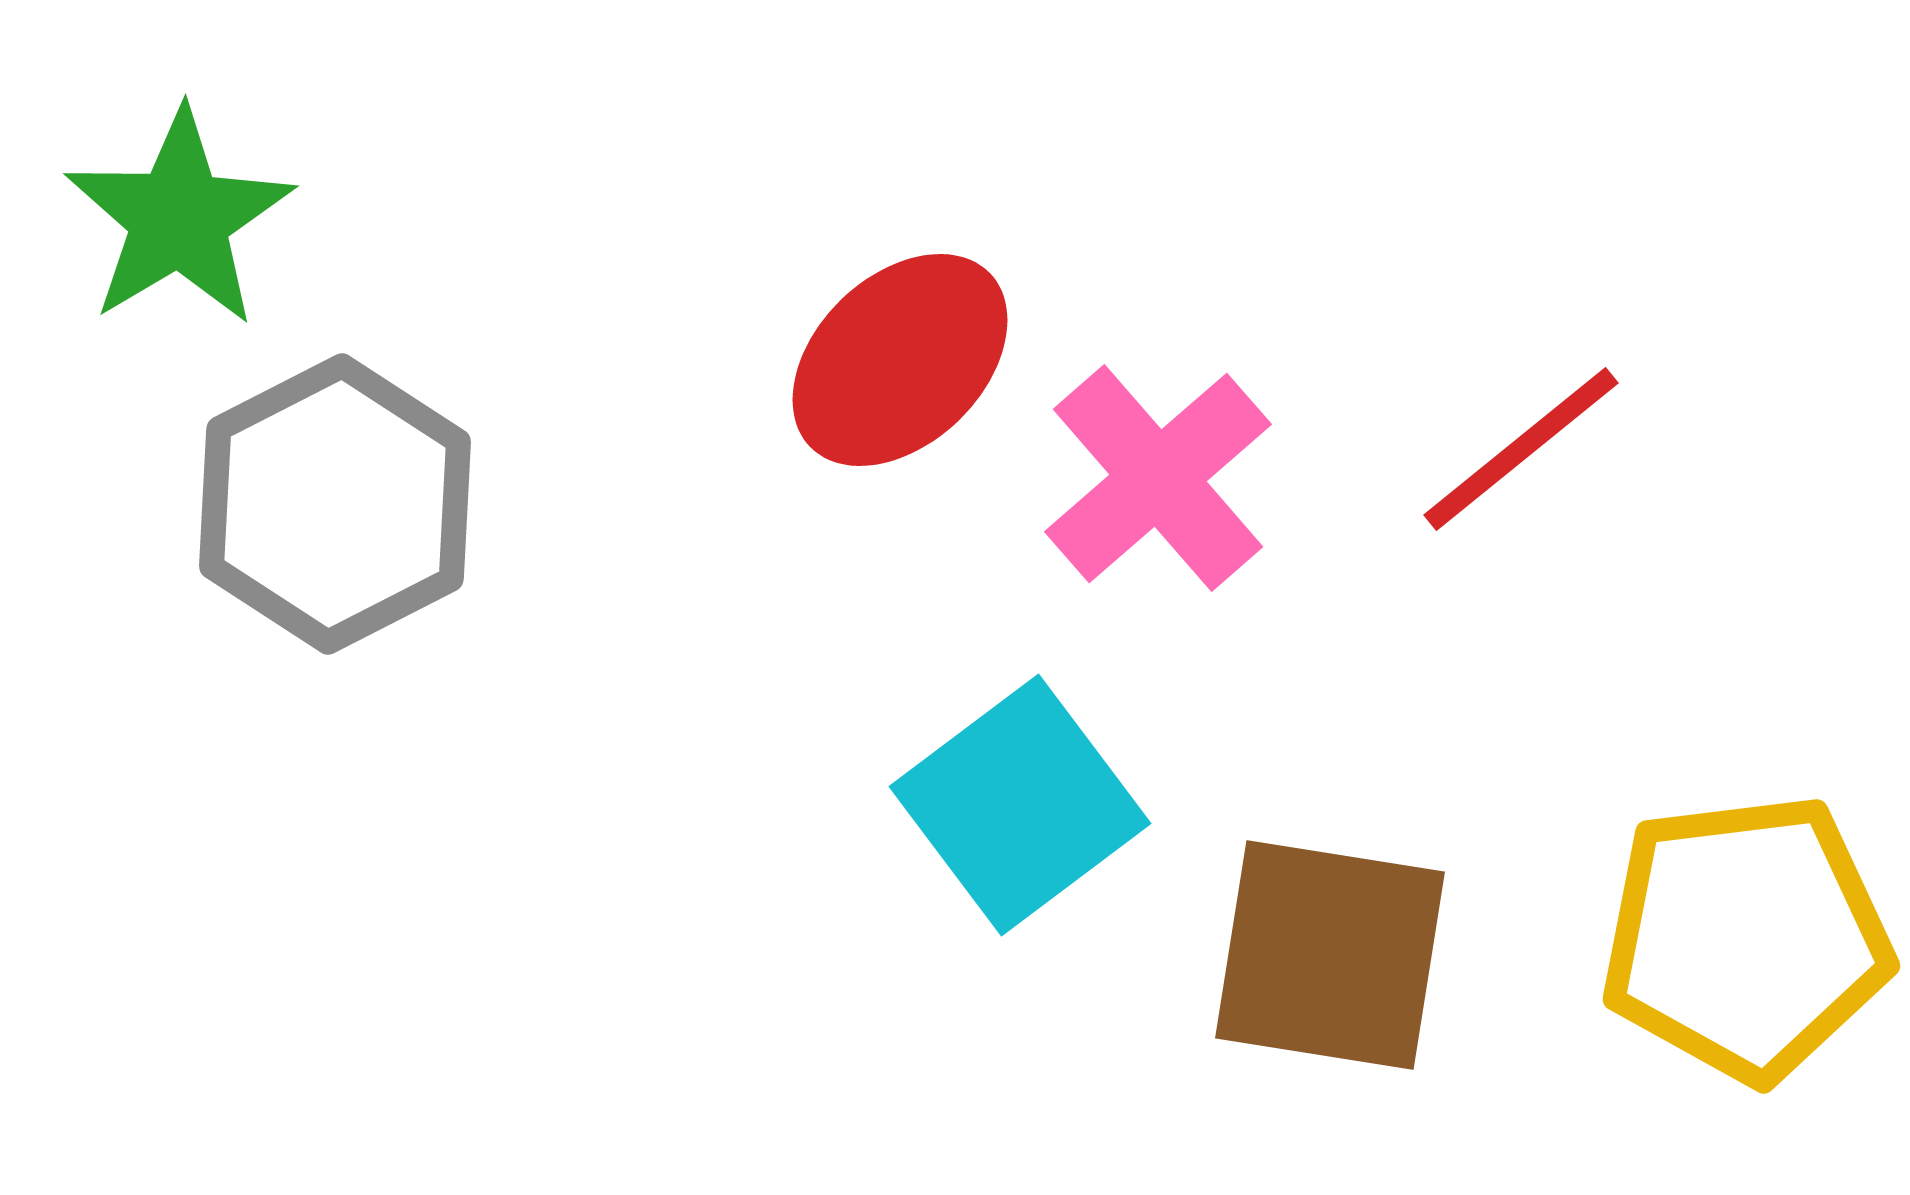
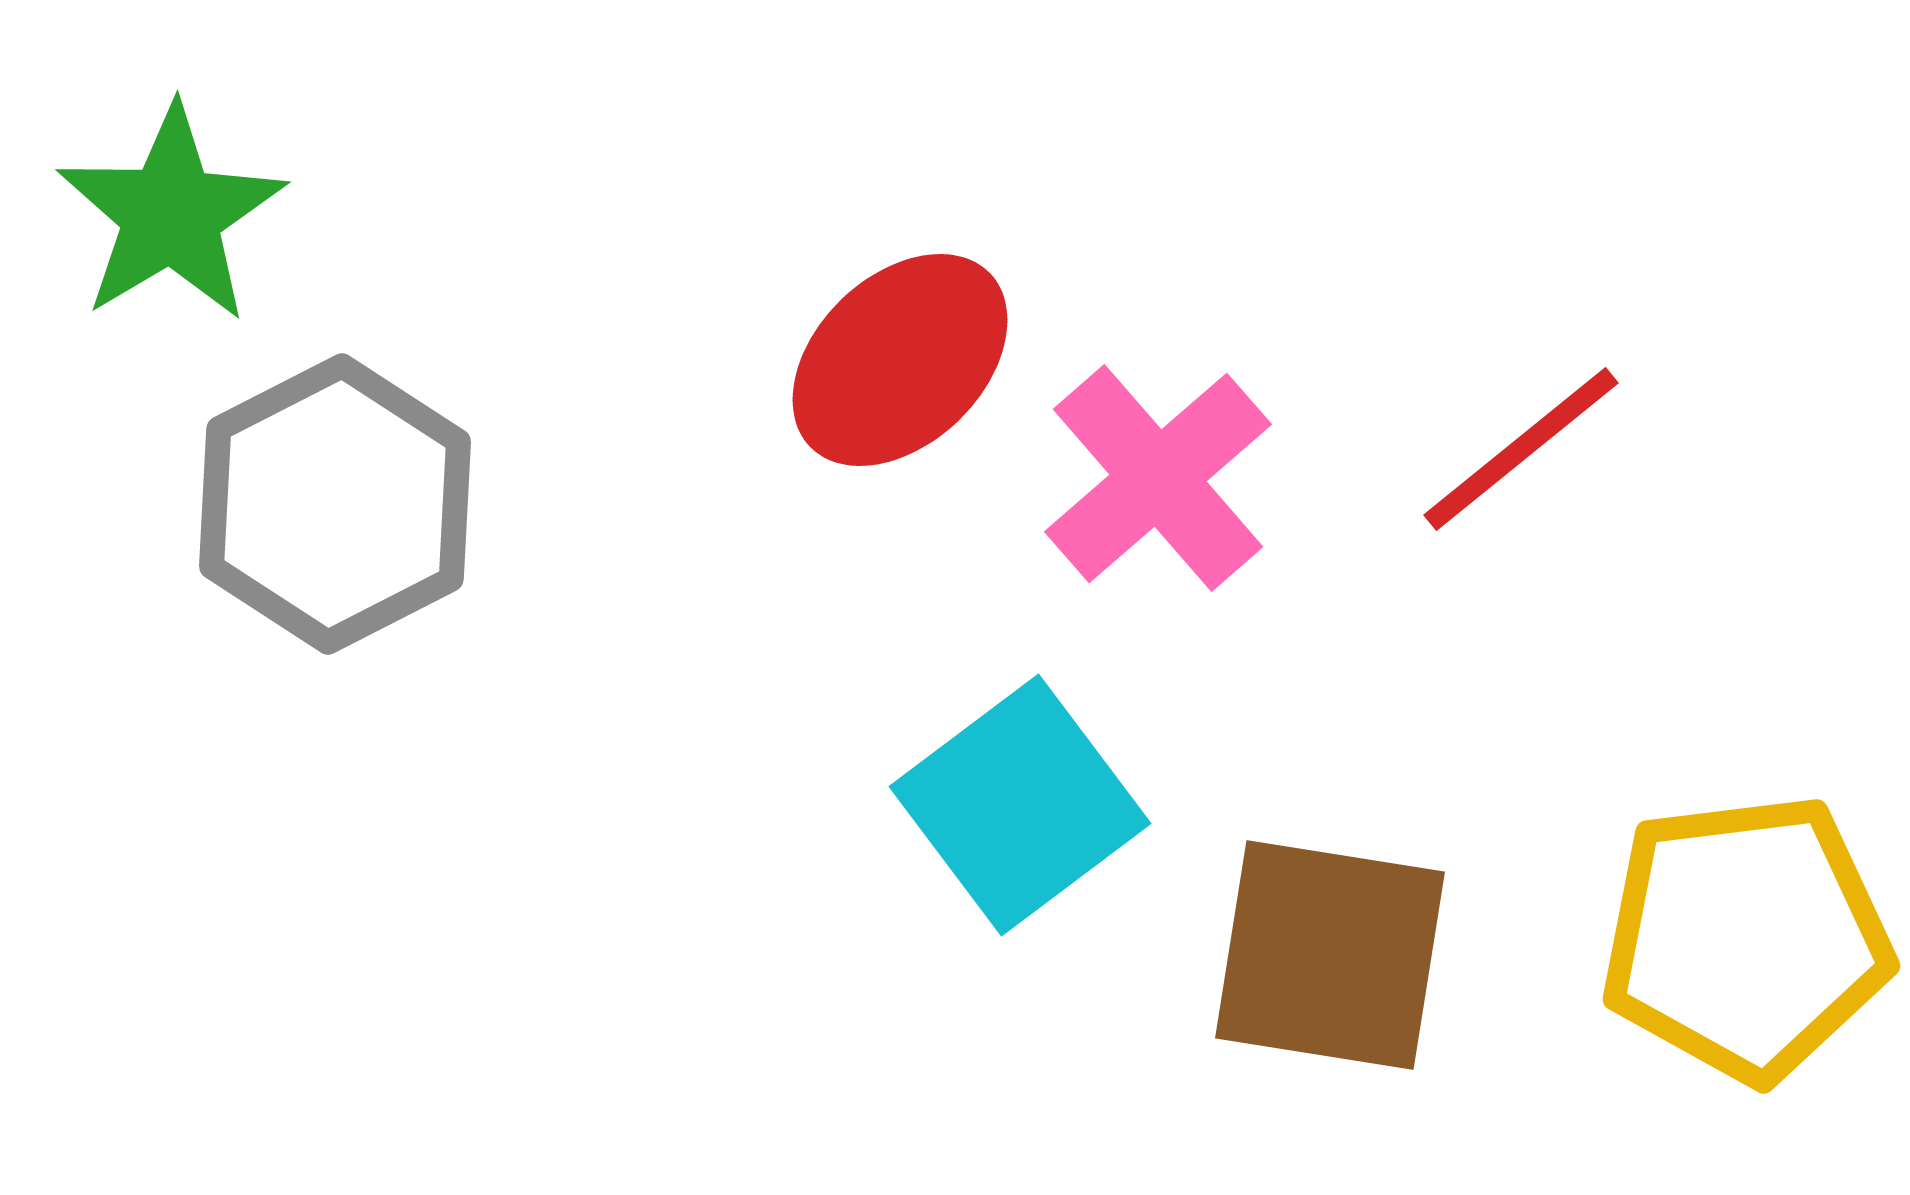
green star: moved 8 px left, 4 px up
